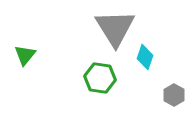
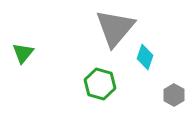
gray triangle: rotated 12 degrees clockwise
green triangle: moved 2 px left, 2 px up
green hexagon: moved 6 px down; rotated 8 degrees clockwise
